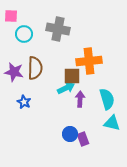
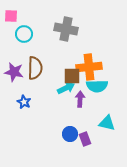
gray cross: moved 8 px right
orange cross: moved 6 px down
cyan semicircle: moved 10 px left, 13 px up; rotated 105 degrees clockwise
cyan triangle: moved 5 px left
purple rectangle: moved 2 px right
